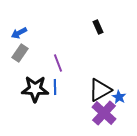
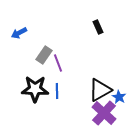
gray rectangle: moved 24 px right, 2 px down
blue line: moved 2 px right, 4 px down
